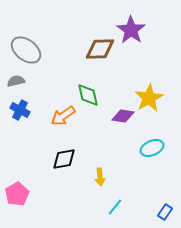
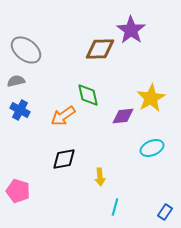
yellow star: moved 2 px right
purple diamond: rotated 15 degrees counterclockwise
pink pentagon: moved 1 px right, 3 px up; rotated 25 degrees counterclockwise
cyan line: rotated 24 degrees counterclockwise
